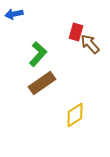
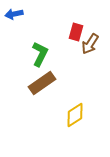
brown arrow: rotated 105 degrees counterclockwise
green L-shape: moved 2 px right; rotated 15 degrees counterclockwise
